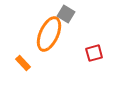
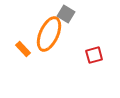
red square: moved 2 px down
orange rectangle: moved 14 px up
